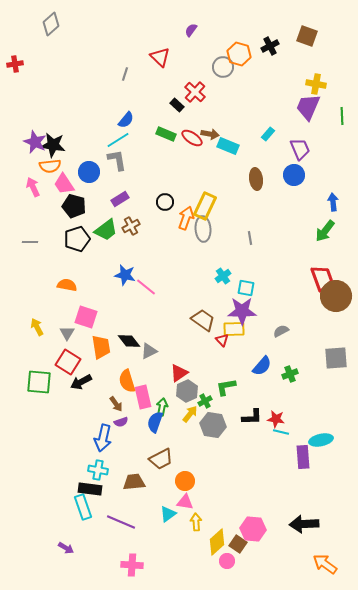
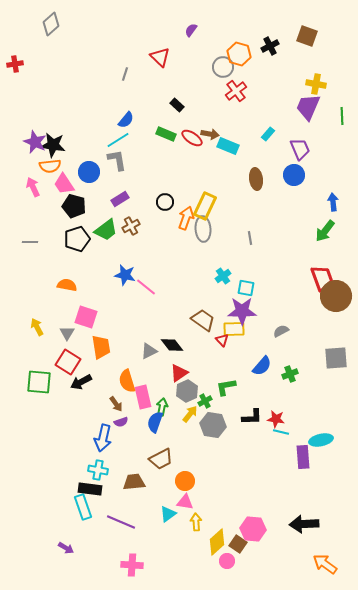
red cross at (195, 92): moved 41 px right, 1 px up; rotated 10 degrees clockwise
black diamond at (129, 341): moved 43 px right, 4 px down
